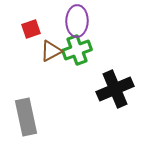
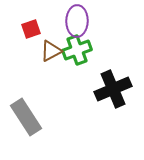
black cross: moved 2 px left
gray rectangle: rotated 21 degrees counterclockwise
